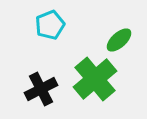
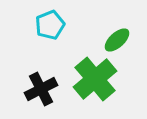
green ellipse: moved 2 px left
